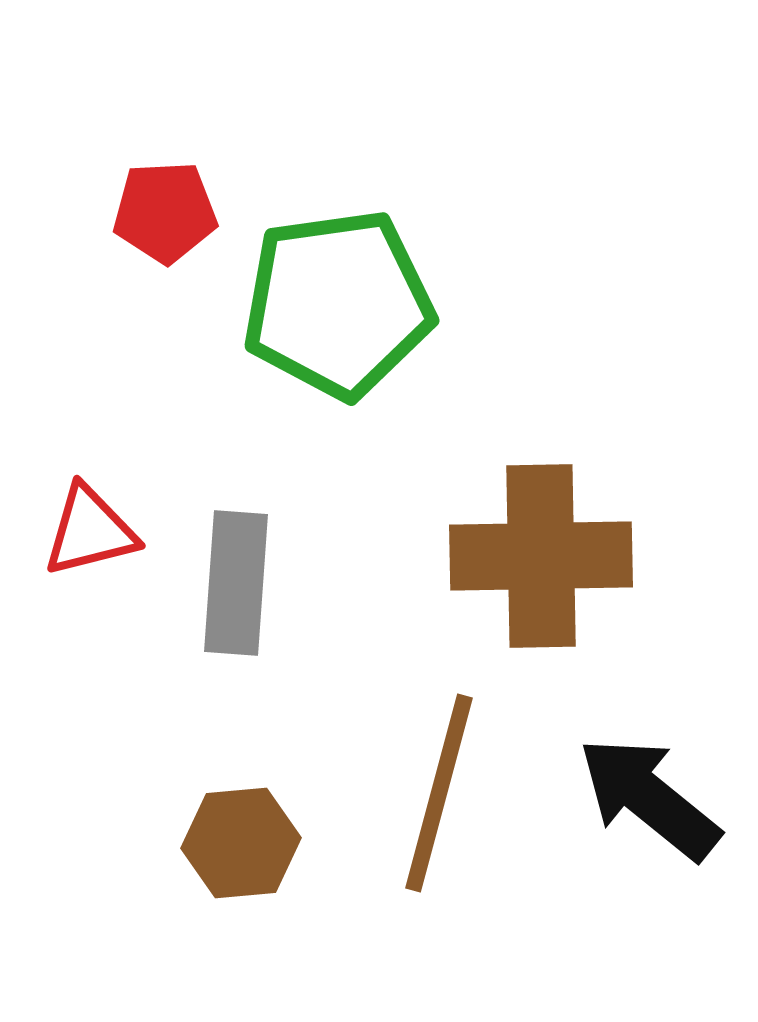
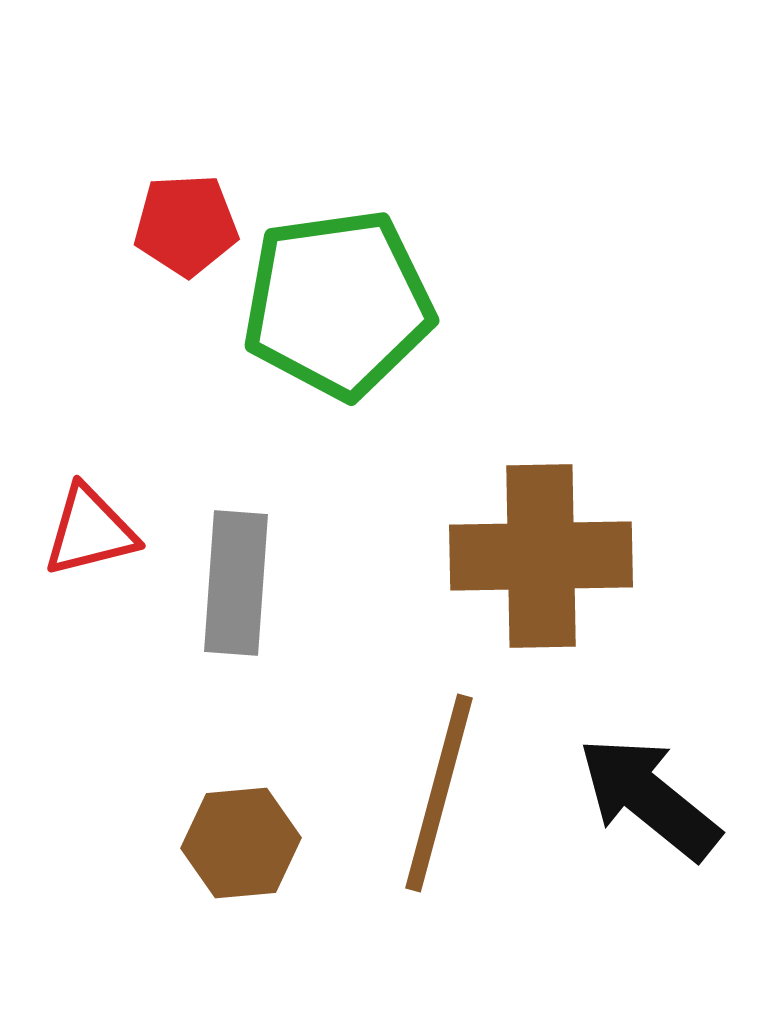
red pentagon: moved 21 px right, 13 px down
